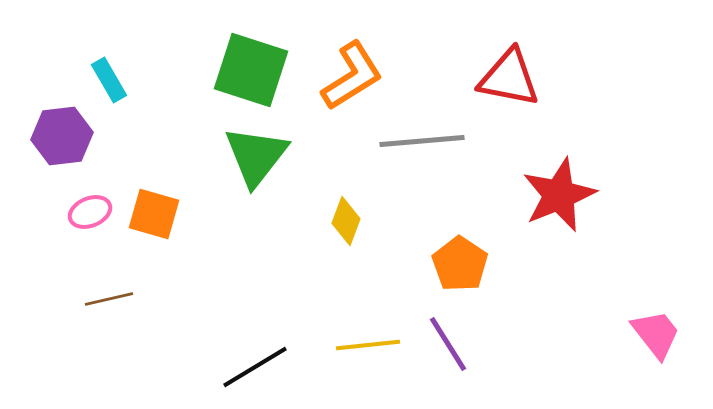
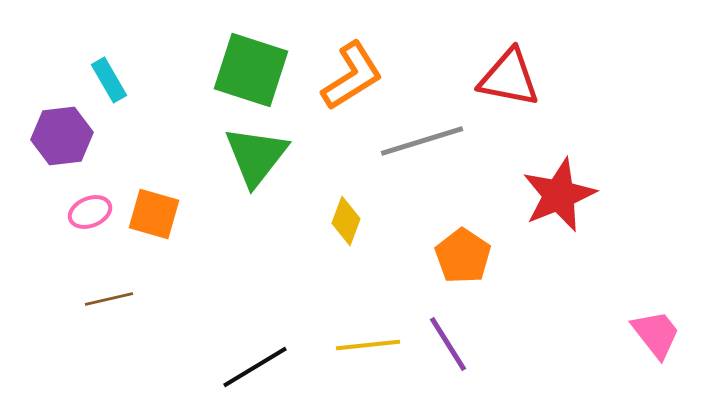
gray line: rotated 12 degrees counterclockwise
orange pentagon: moved 3 px right, 8 px up
